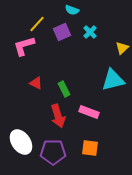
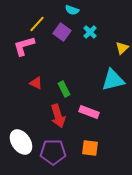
purple square: rotated 30 degrees counterclockwise
